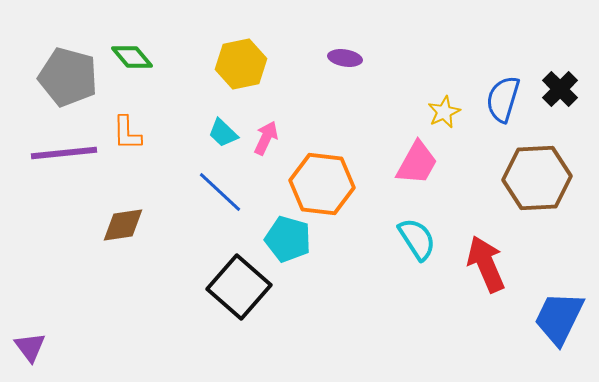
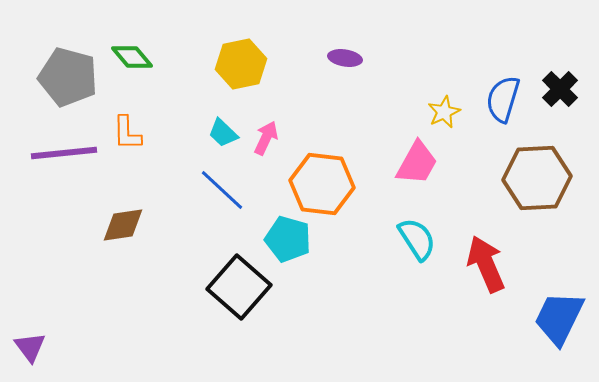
blue line: moved 2 px right, 2 px up
